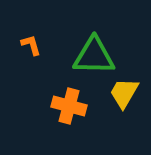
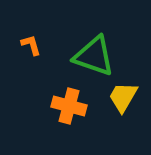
green triangle: rotated 18 degrees clockwise
yellow trapezoid: moved 1 px left, 4 px down
